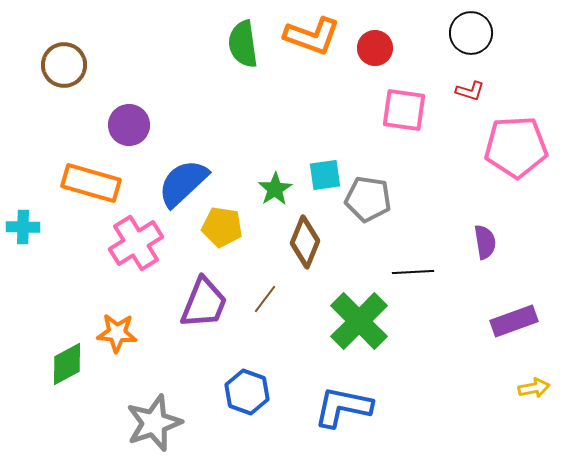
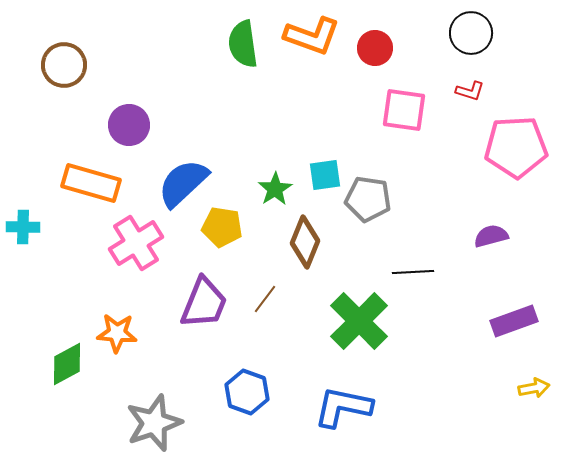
purple semicircle: moved 6 px right, 6 px up; rotated 96 degrees counterclockwise
